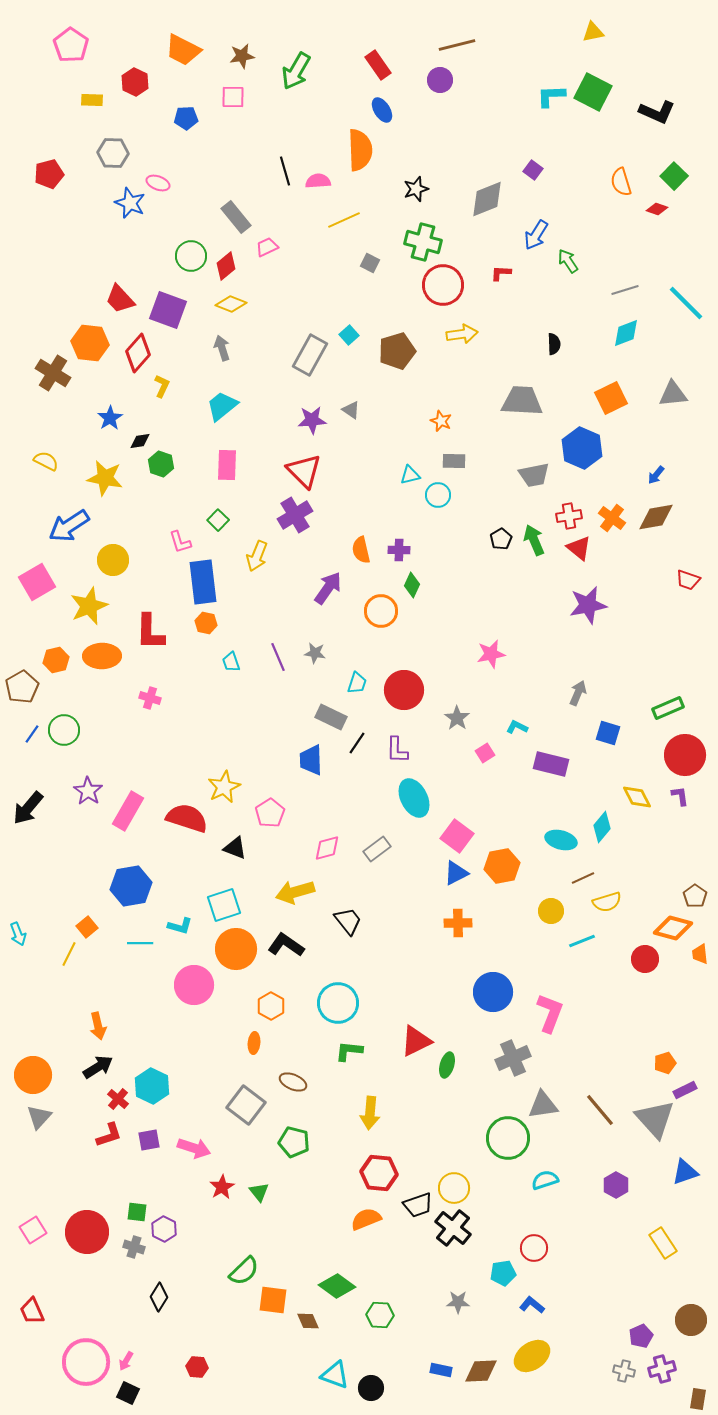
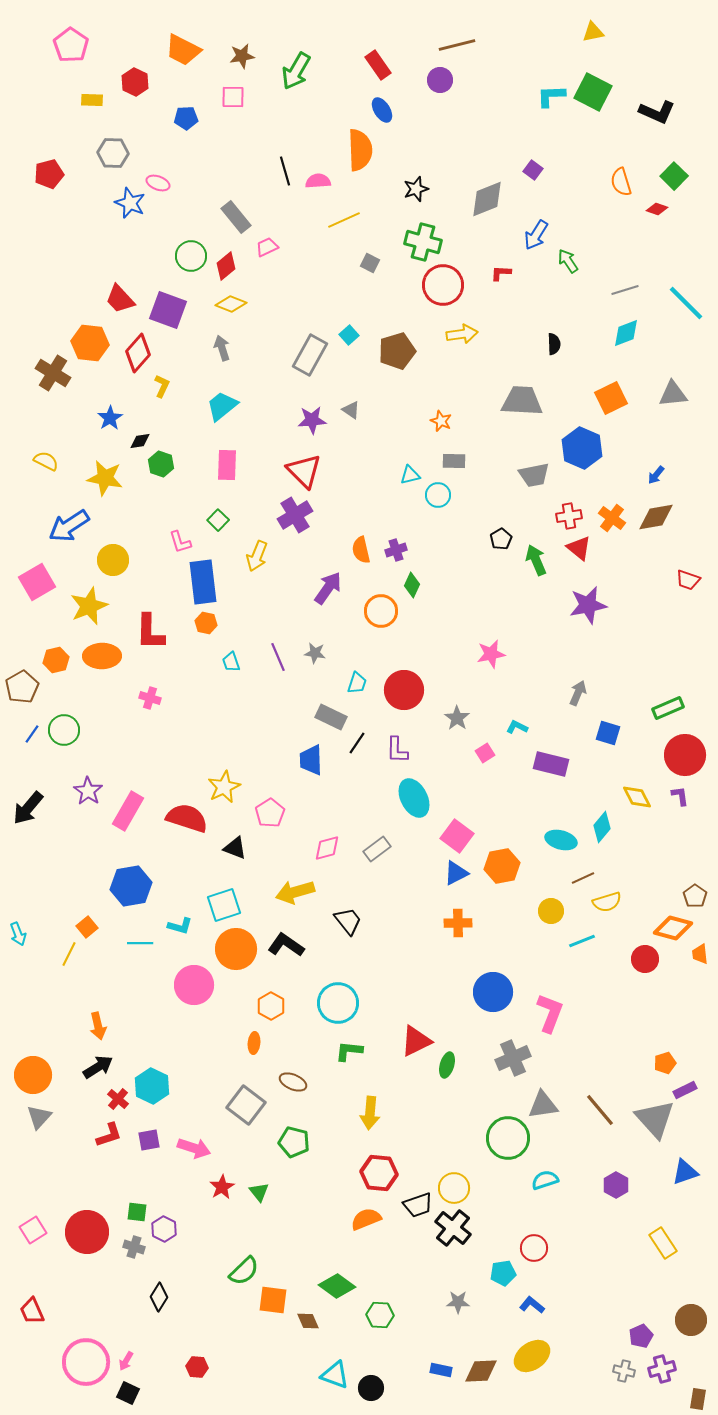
green arrow at (534, 540): moved 2 px right, 20 px down
purple cross at (399, 550): moved 3 px left; rotated 20 degrees counterclockwise
